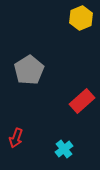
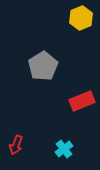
gray pentagon: moved 14 px right, 4 px up
red rectangle: rotated 20 degrees clockwise
red arrow: moved 7 px down
